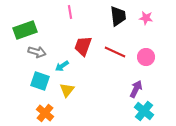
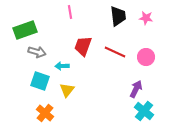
cyan arrow: rotated 32 degrees clockwise
